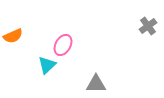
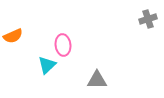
gray cross: moved 7 px up; rotated 18 degrees clockwise
pink ellipse: rotated 35 degrees counterclockwise
gray triangle: moved 1 px right, 4 px up
